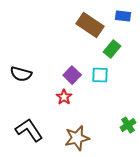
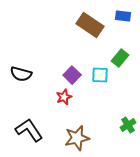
green rectangle: moved 8 px right, 9 px down
red star: rotated 14 degrees clockwise
